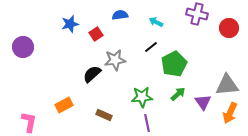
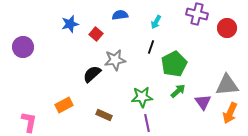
cyan arrow: rotated 88 degrees counterclockwise
red circle: moved 2 px left
red square: rotated 16 degrees counterclockwise
black line: rotated 32 degrees counterclockwise
green arrow: moved 3 px up
